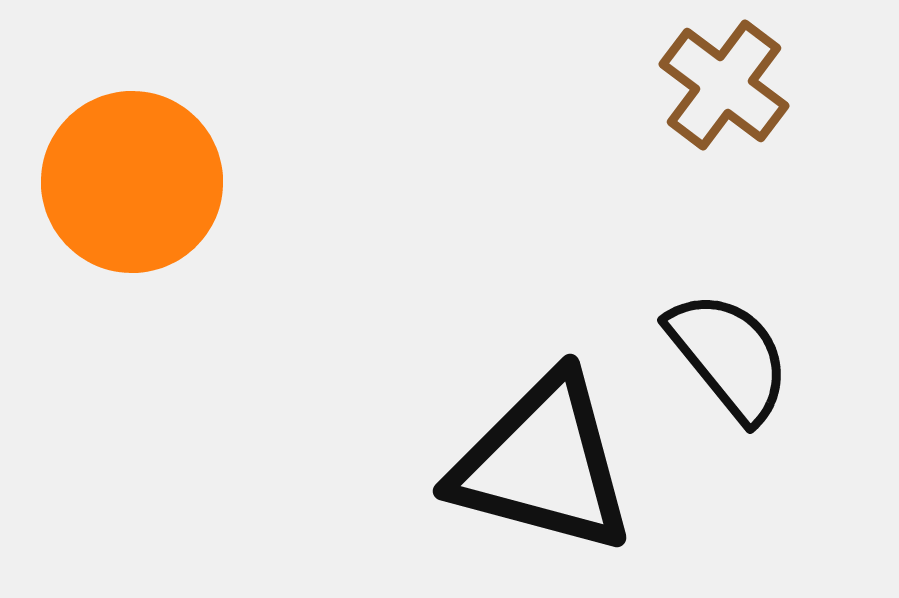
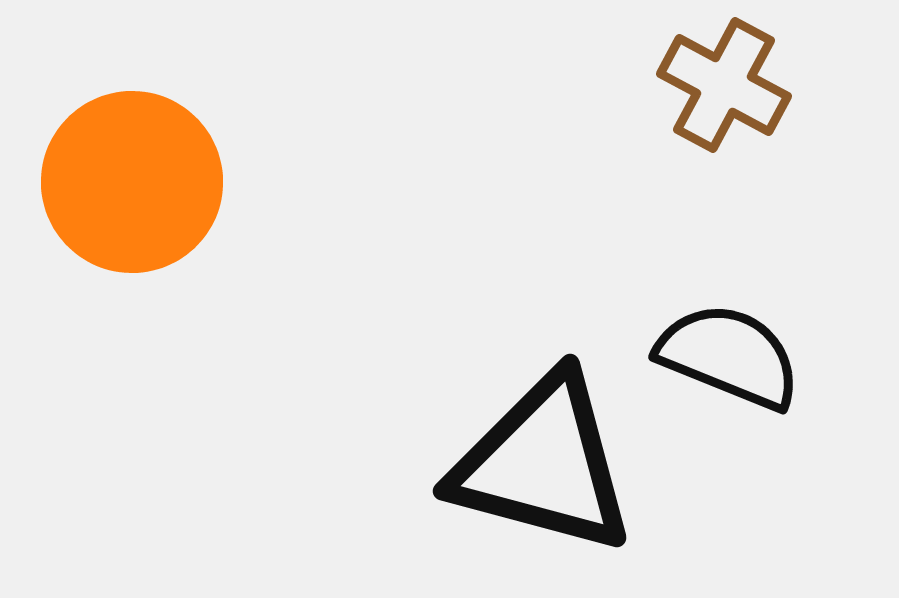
brown cross: rotated 9 degrees counterclockwise
black semicircle: rotated 29 degrees counterclockwise
